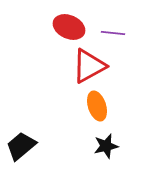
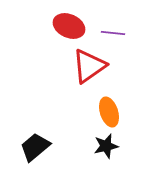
red ellipse: moved 1 px up
red triangle: rotated 6 degrees counterclockwise
orange ellipse: moved 12 px right, 6 px down
black trapezoid: moved 14 px right, 1 px down
